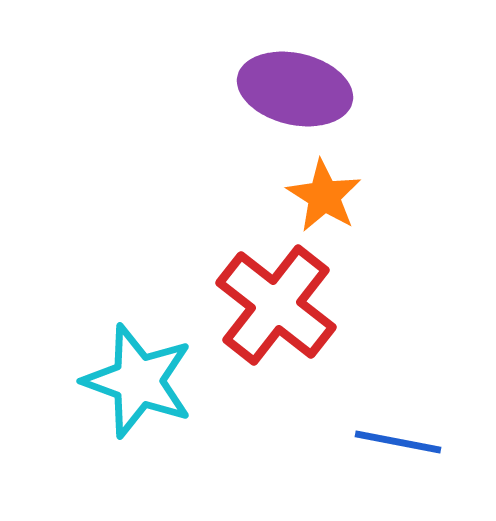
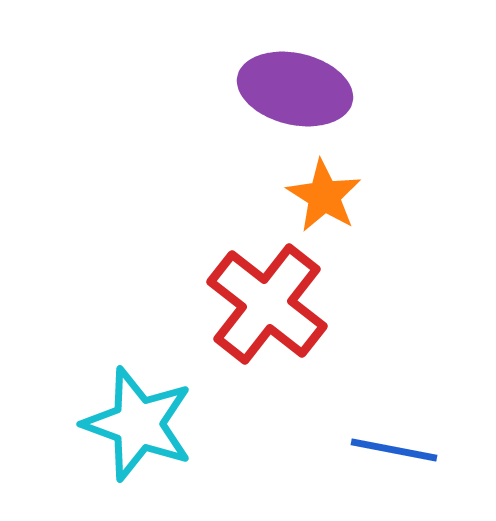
red cross: moved 9 px left, 1 px up
cyan star: moved 43 px down
blue line: moved 4 px left, 8 px down
